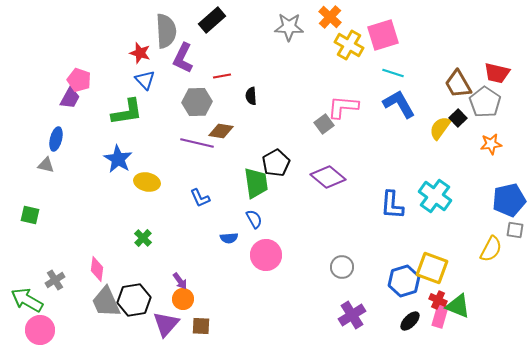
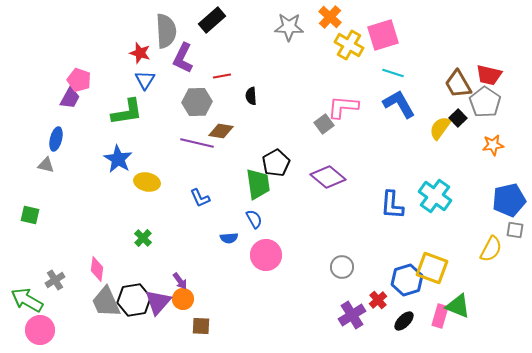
red trapezoid at (497, 73): moved 8 px left, 2 px down
blue triangle at (145, 80): rotated 15 degrees clockwise
orange star at (491, 144): moved 2 px right, 1 px down
green trapezoid at (256, 183): moved 2 px right, 1 px down
blue hexagon at (404, 281): moved 3 px right, 1 px up
red cross at (438, 300): moved 60 px left; rotated 24 degrees clockwise
black ellipse at (410, 321): moved 6 px left
purple triangle at (166, 324): moved 8 px left, 22 px up
